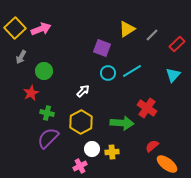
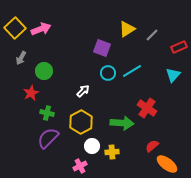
red rectangle: moved 2 px right, 3 px down; rotated 21 degrees clockwise
gray arrow: moved 1 px down
white circle: moved 3 px up
